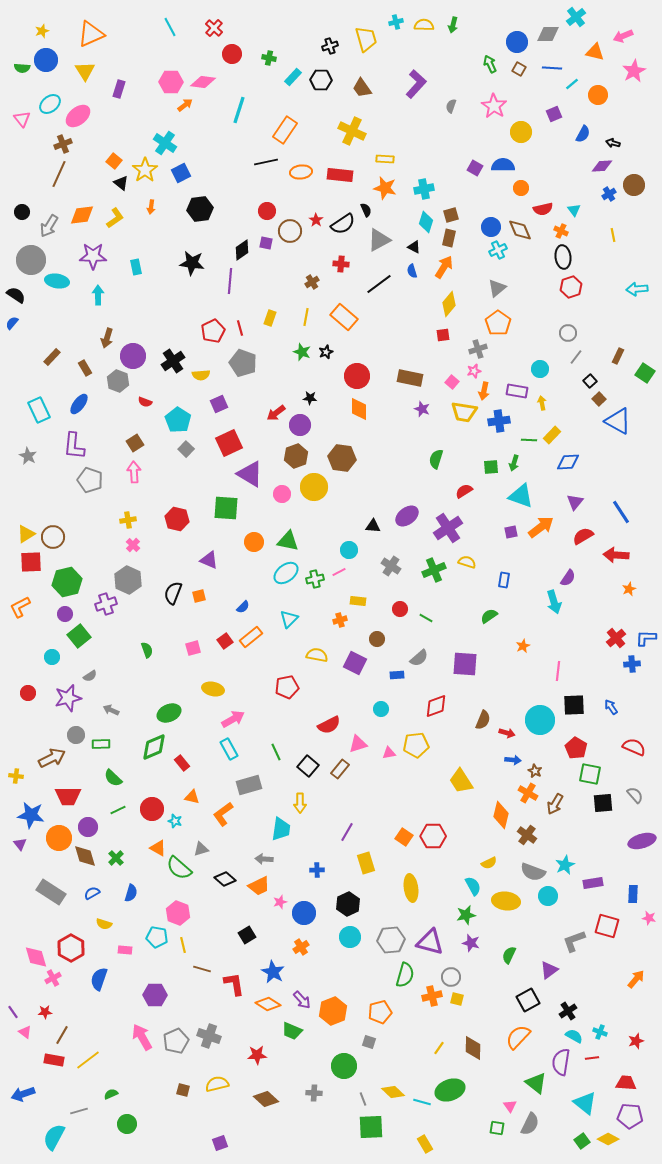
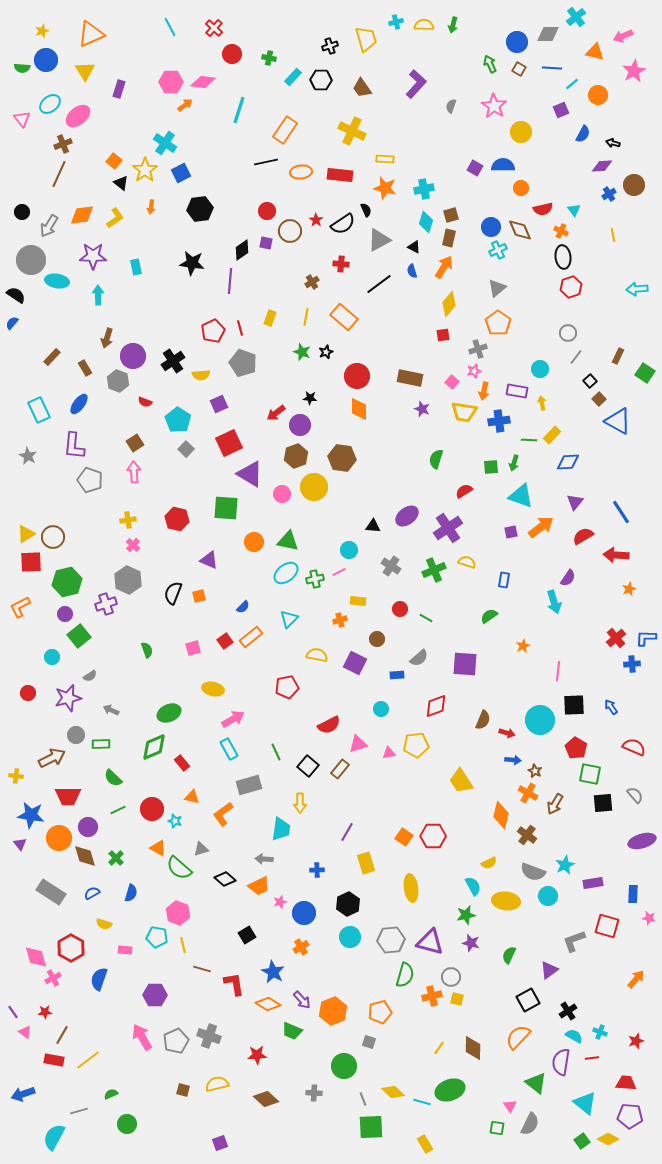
purple square at (554, 114): moved 7 px right, 4 px up
